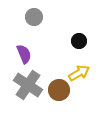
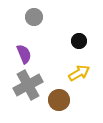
gray cross: rotated 28 degrees clockwise
brown circle: moved 10 px down
